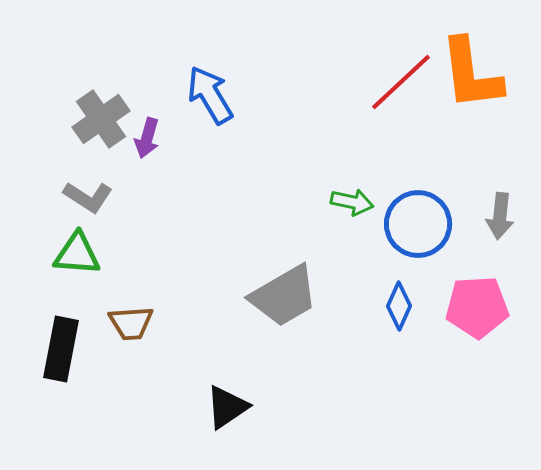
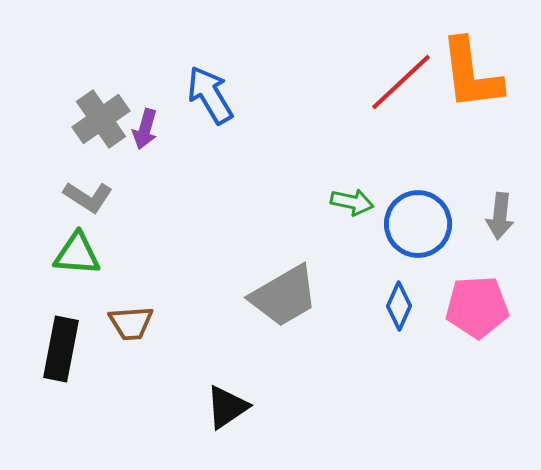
purple arrow: moved 2 px left, 9 px up
